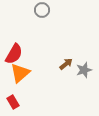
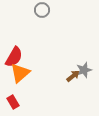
red semicircle: moved 3 px down
brown arrow: moved 7 px right, 12 px down
